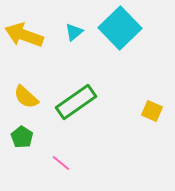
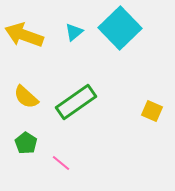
green pentagon: moved 4 px right, 6 px down
